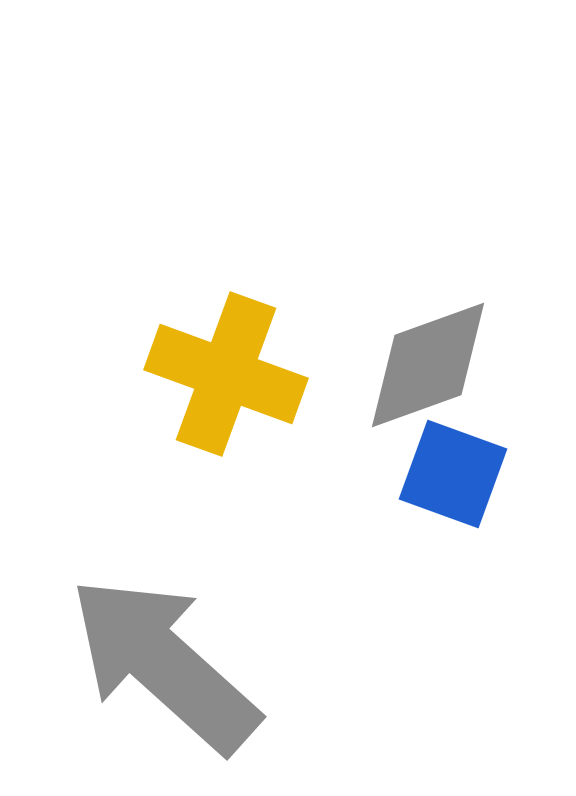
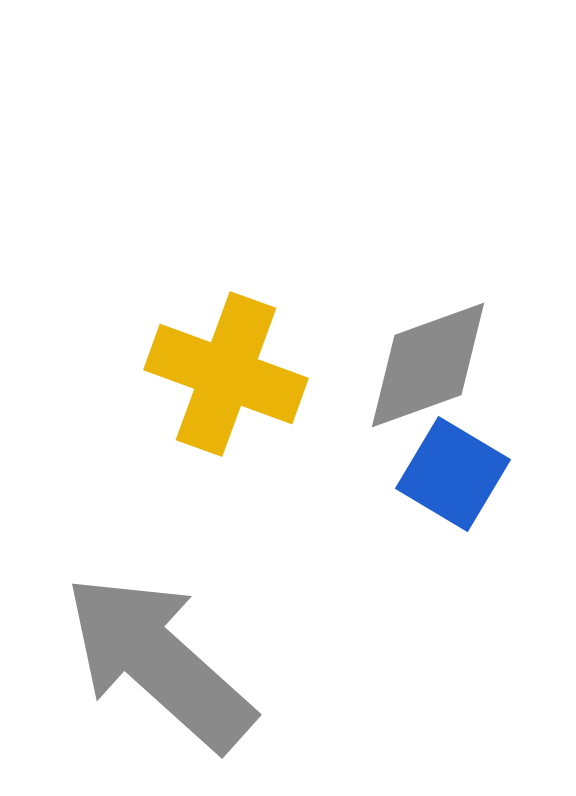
blue square: rotated 11 degrees clockwise
gray arrow: moved 5 px left, 2 px up
